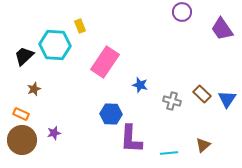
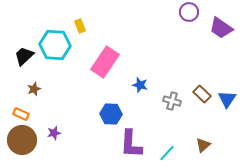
purple circle: moved 7 px right
purple trapezoid: moved 1 px left, 1 px up; rotated 20 degrees counterclockwise
purple L-shape: moved 5 px down
cyan line: moved 2 px left; rotated 42 degrees counterclockwise
